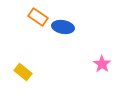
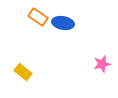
blue ellipse: moved 4 px up
pink star: rotated 24 degrees clockwise
